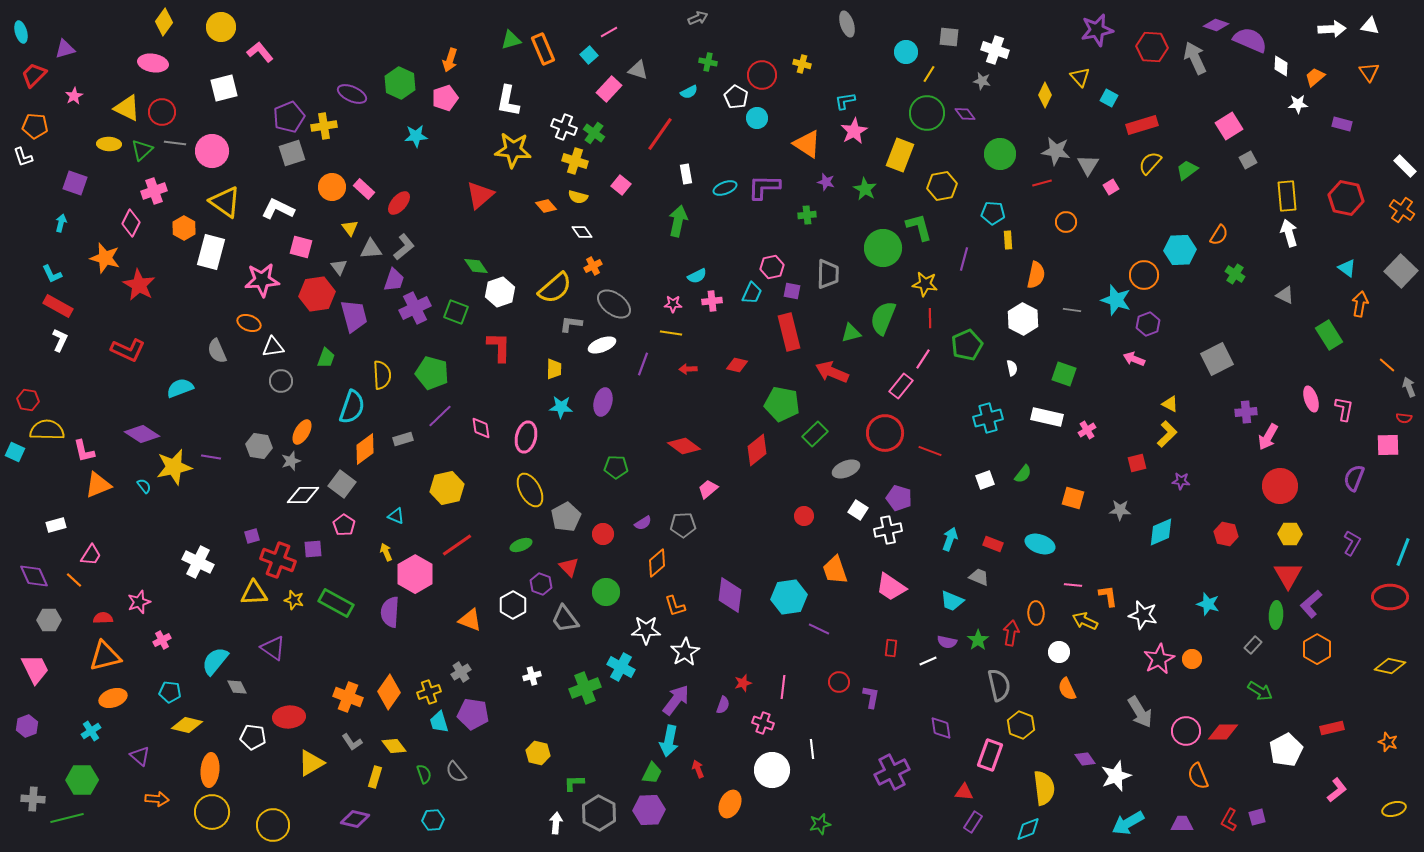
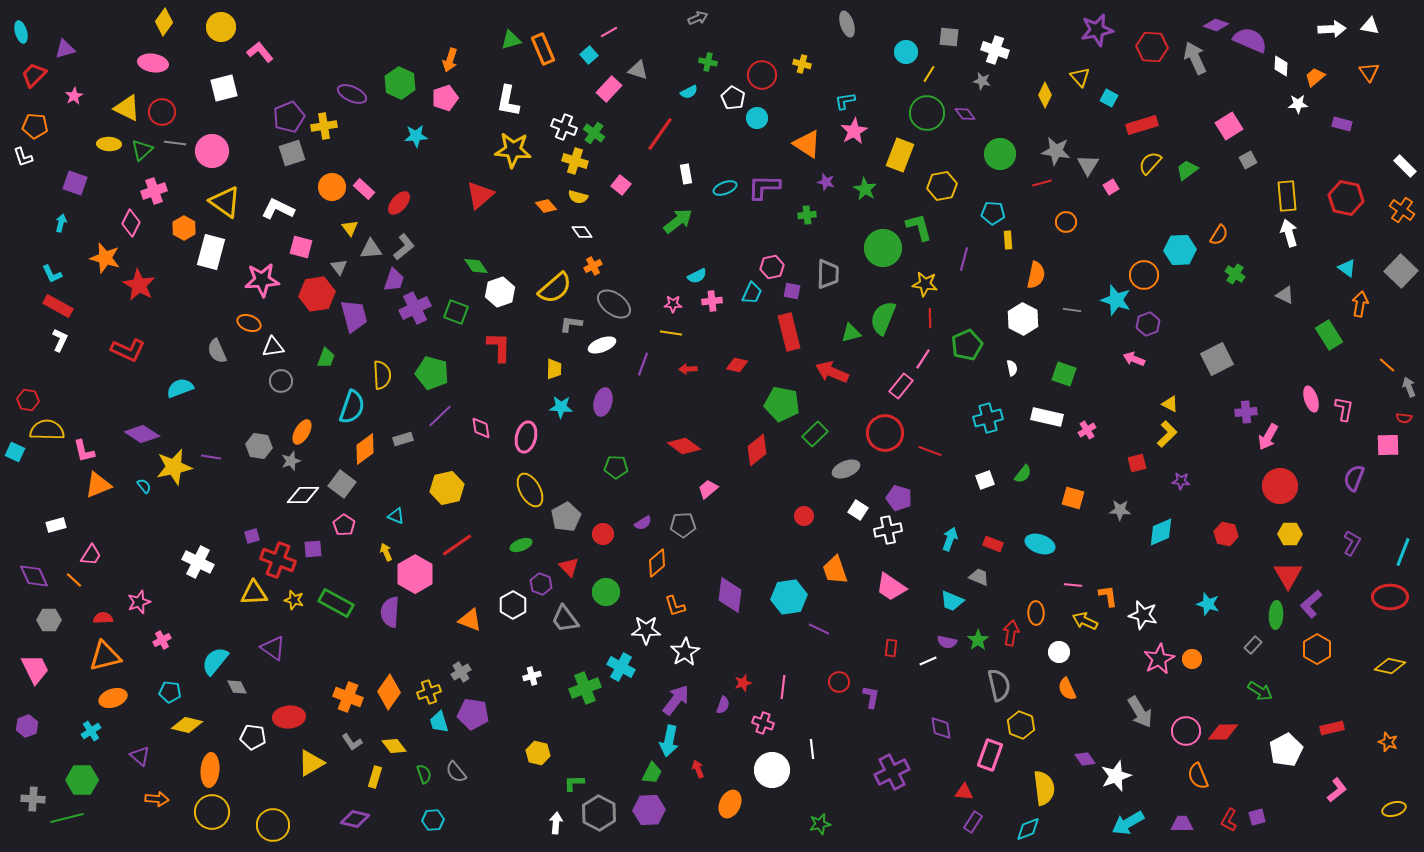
white pentagon at (736, 97): moved 3 px left, 1 px down
green arrow at (678, 221): rotated 40 degrees clockwise
